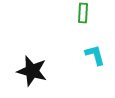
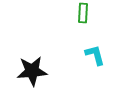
black star: rotated 20 degrees counterclockwise
